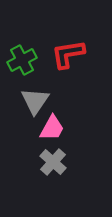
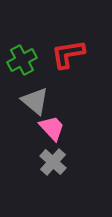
gray triangle: rotated 24 degrees counterclockwise
pink trapezoid: rotated 72 degrees counterclockwise
